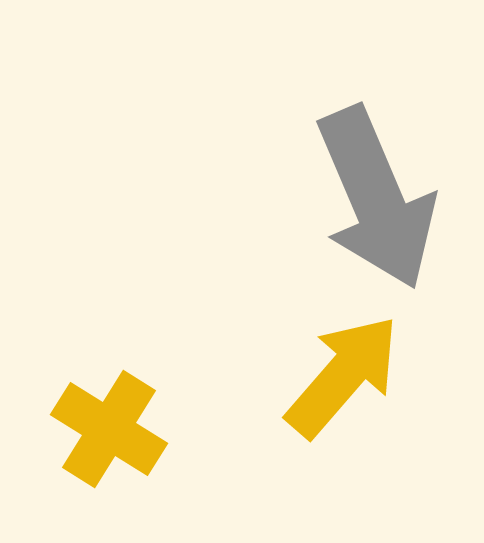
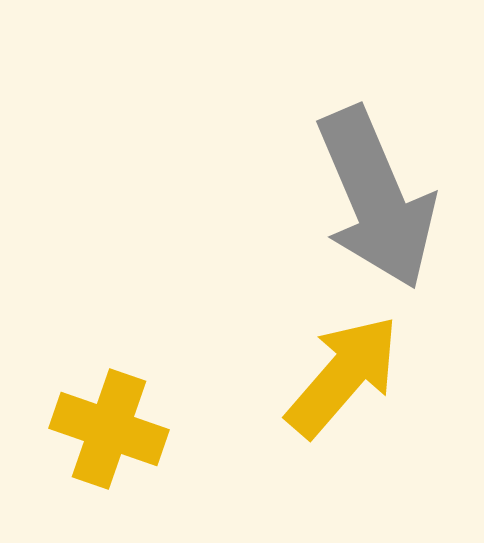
yellow cross: rotated 13 degrees counterclockwise
